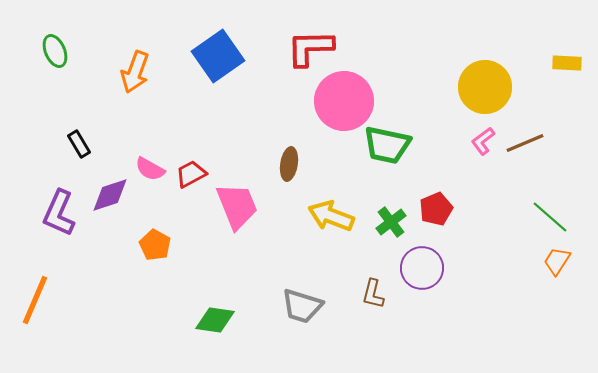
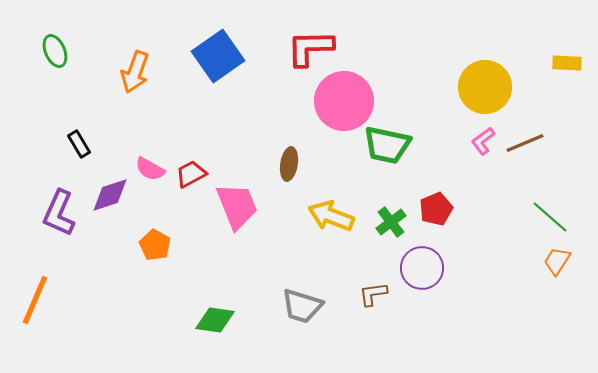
brown L-shape: rotated 68 degrees clockwise
